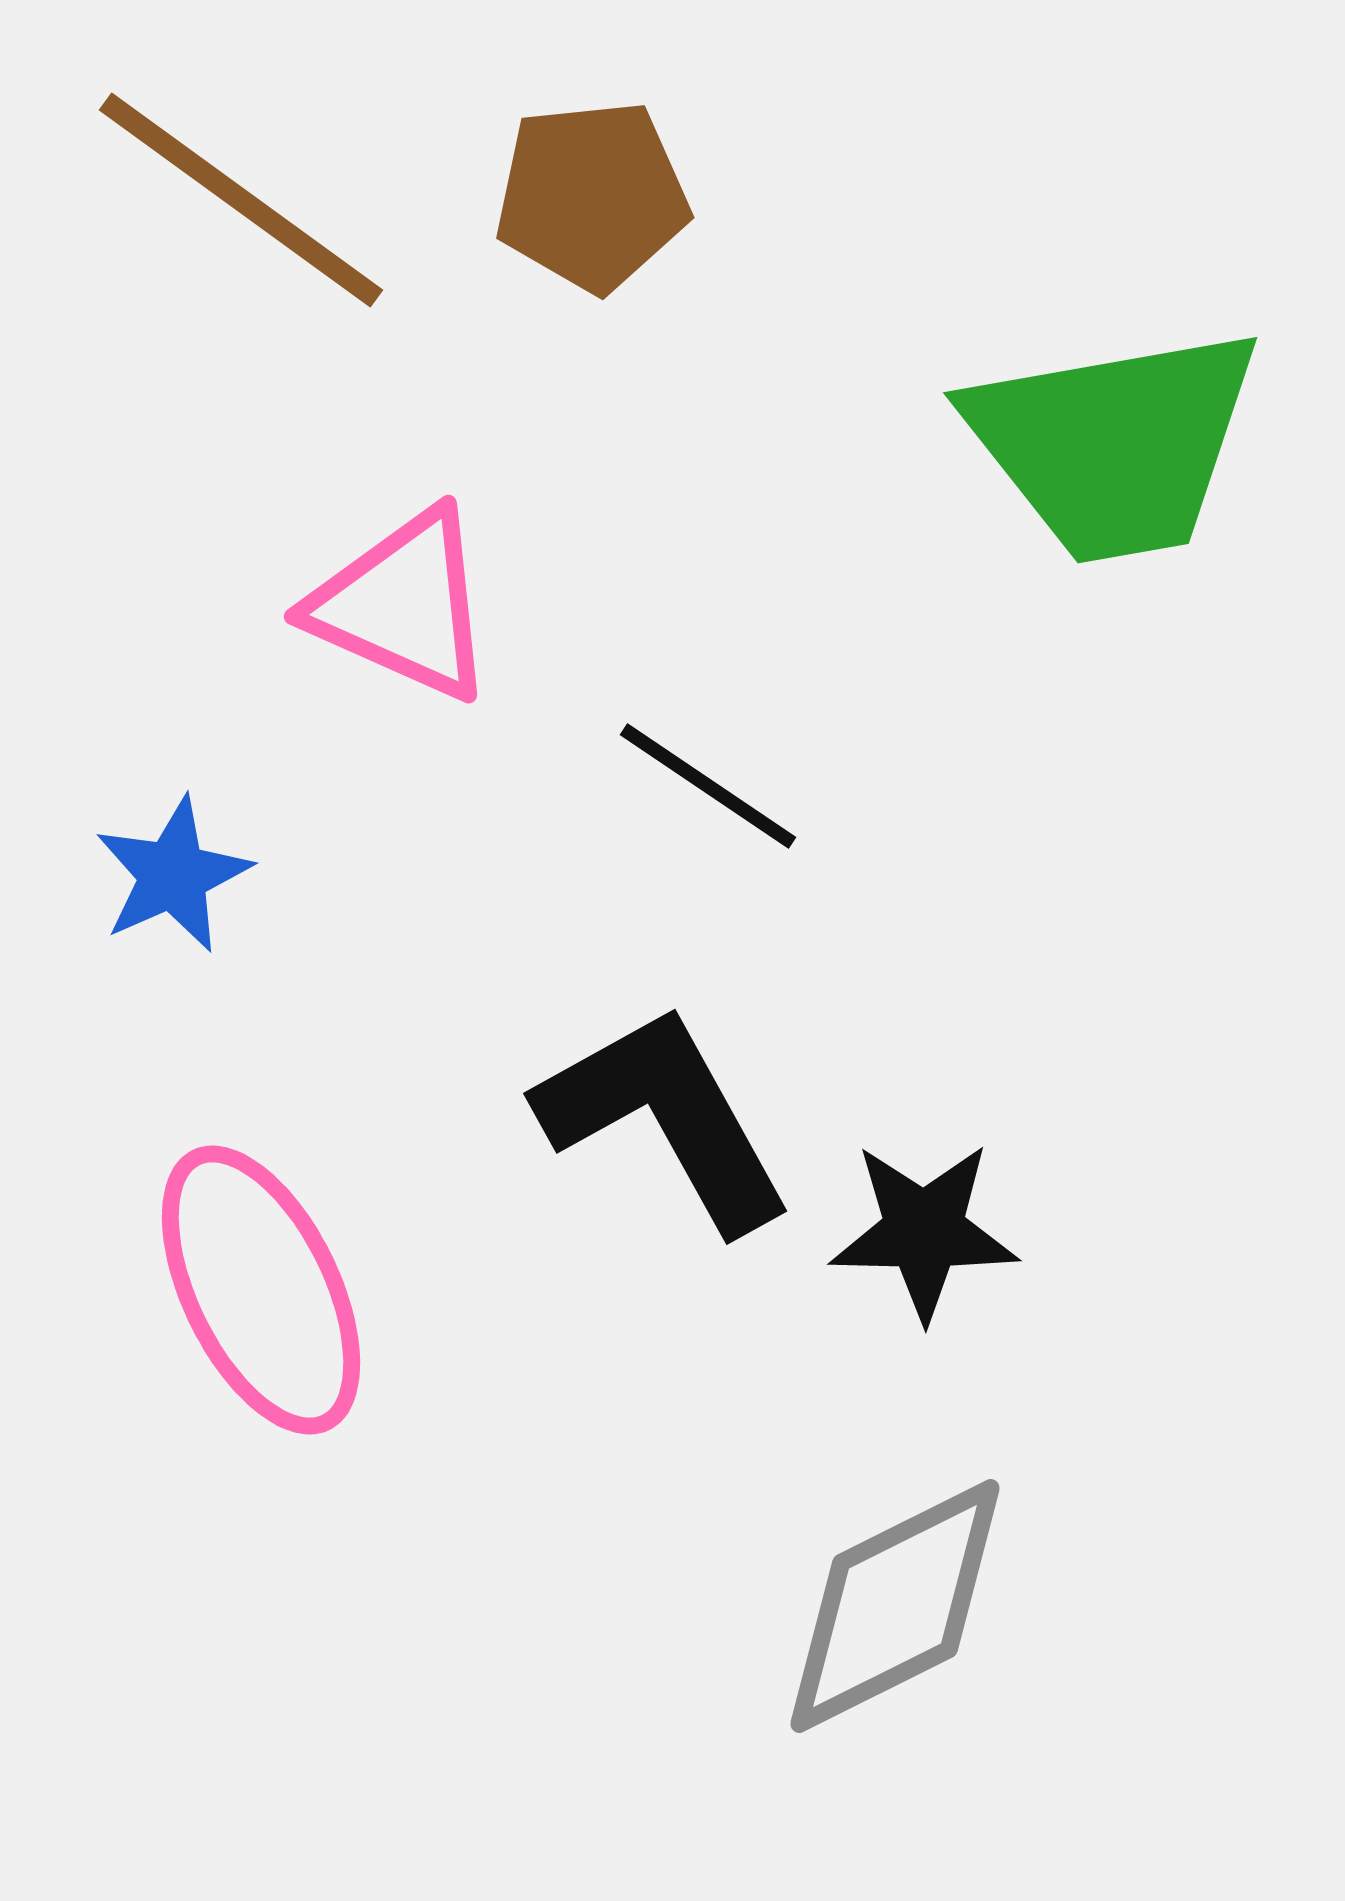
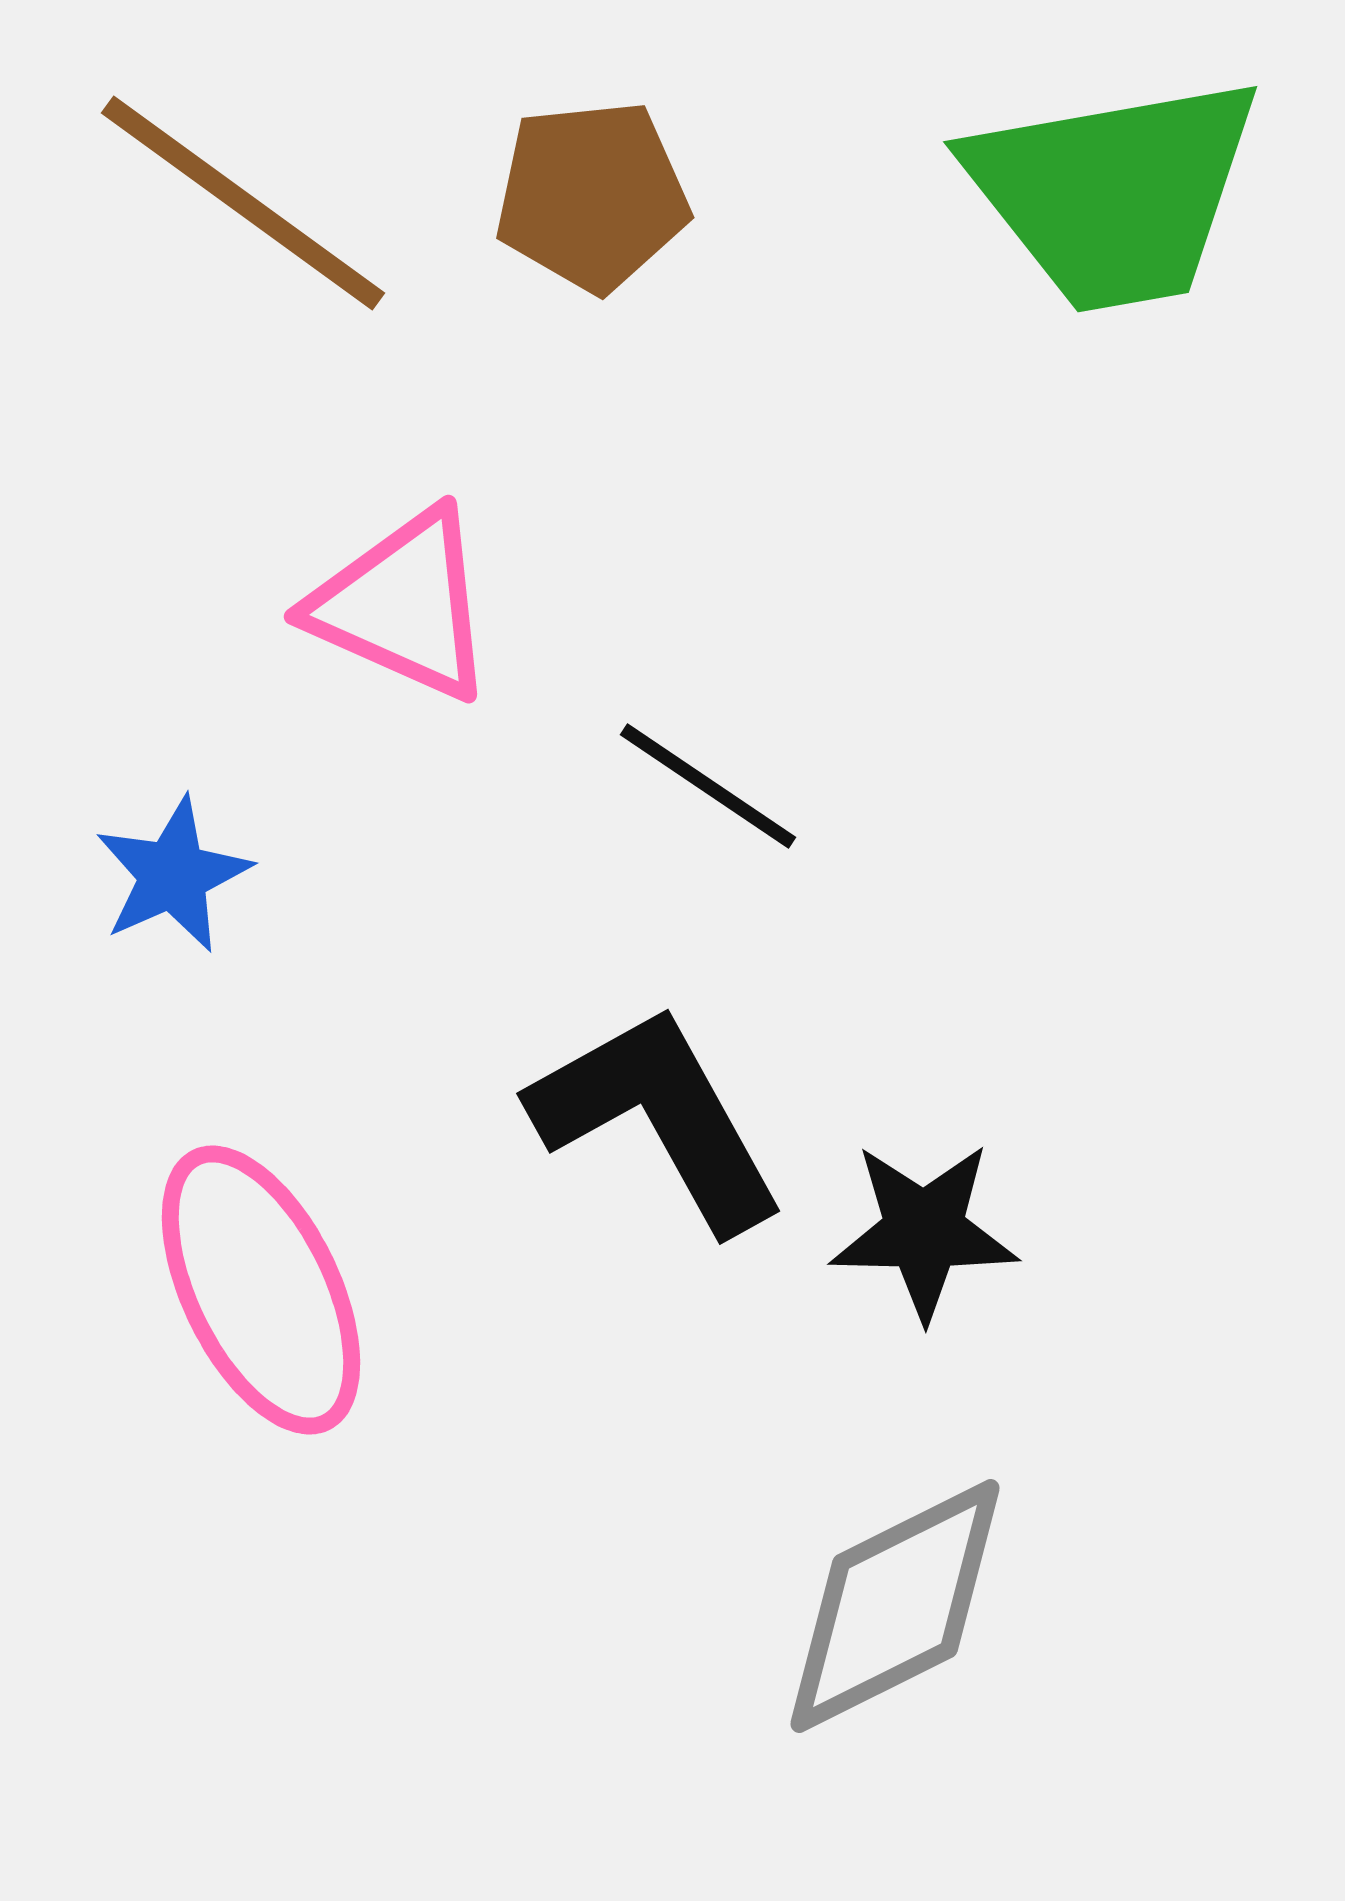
brown line: moved 2 px right, 3 px down
green trapezoid: moved 251 px up
black L-shape: moved 7 px left
